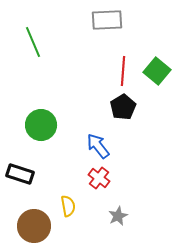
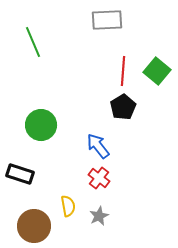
gray star: moved 19 px left
